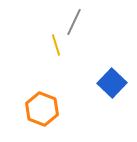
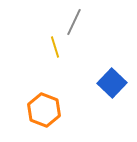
yellow line: moved 1 px left, 2 px down
orange hexagon: moved 2 px right, 1 px down
